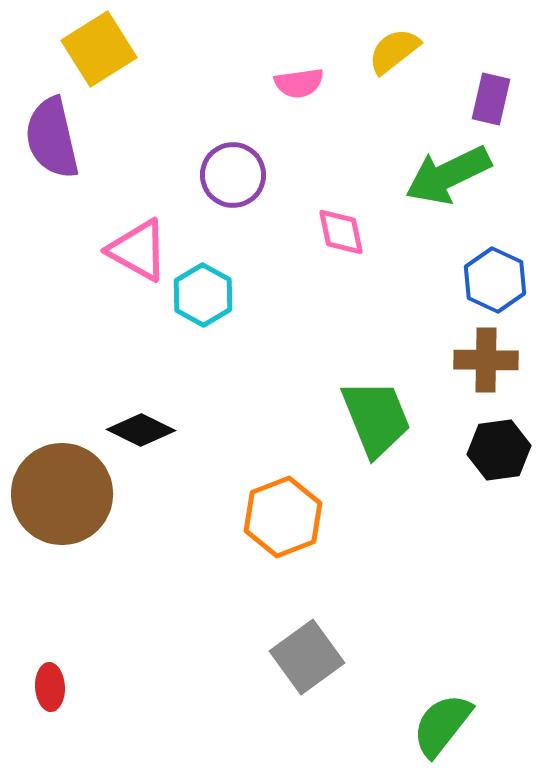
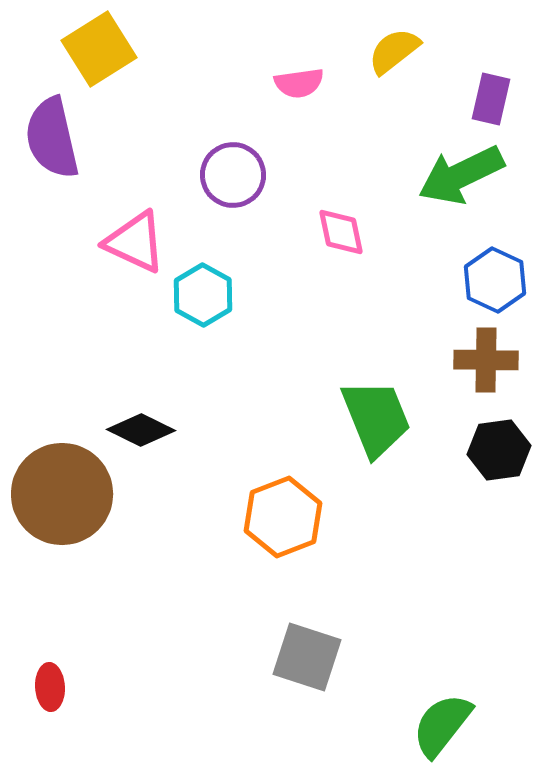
green arrow: moved 13 px right
pink triangle: moved 3 px left, 8 px up; rotated 4 degrees counterclockwise
gray square: rotated 36 degrees counterclockwise
